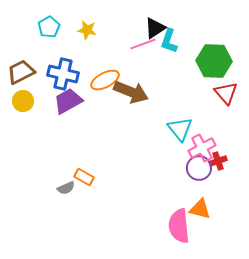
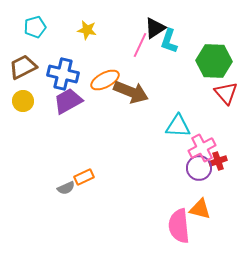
cyan pentagon: moved 14 px left; rotated 15 degrees clockwise
pink line: moved 3 px left, 1 px down; rotated 45 degrees counterclockwise
brown trapezoid: moved 2 px right, 5 px up
cyan triangle: moved 2 px left, 3 px up; rotated 48 degrees counterclockwise
orange rectangle: rotated 54 degrees counterclockwise
